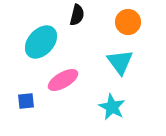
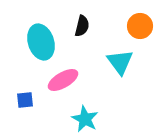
black semicircle: moved 5 px right, 11 px down
orange circle: moved 12 px right, 4 px down
cyan ellipse: rotated 60 degrees counterclockwise
blue square: moved 1 px left, 1 px up
cyan star: moved 27 px left, 12 px down
